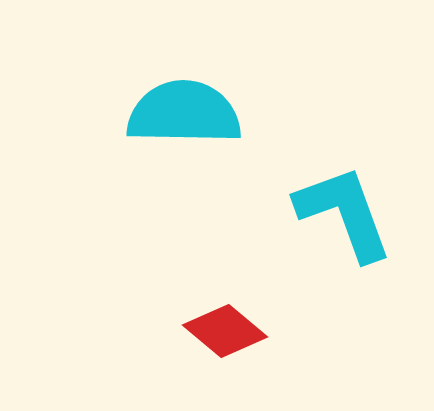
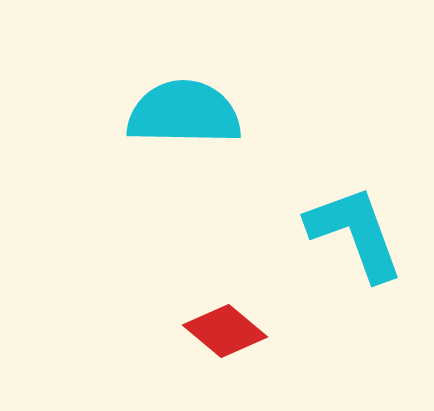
cyan L-shape: moved 11 px right, 20 px down
